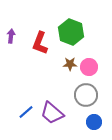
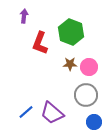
purple arrow: moved 13 px right, 20 px up
